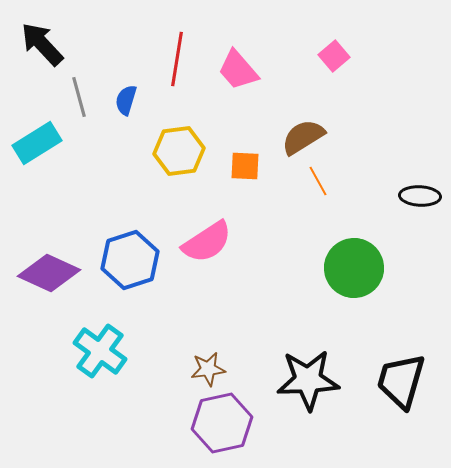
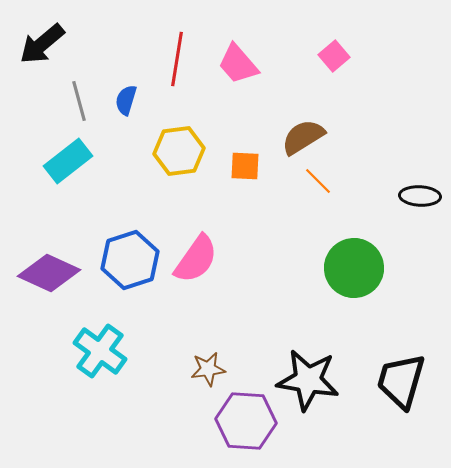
black arrow: rotated 87 degrees counterclockwise
pink trapezoid: moved 6 px up
gray line: moved 4 px down
cyan rectangle: moved 31 px right, 18 px down; rotated 6 degrees counterclockwise
orange line: rotated 16 degrees counterclockwise
pink semicircle: moved 11 px left, 17 px down; rotated 22 degrees counterclockwise
black star: rotated 12 degrees clockwise
purple hexagon: moved 24 px right, 2 px up; rotated 16 degrees clockwise
